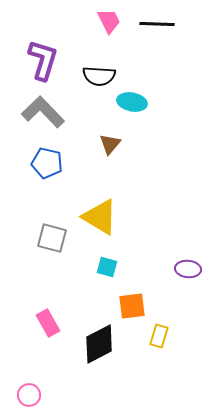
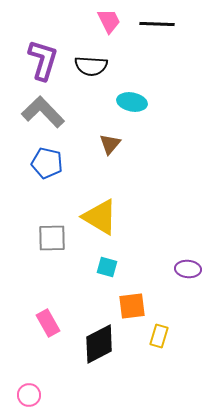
black semicircle: moved 8 px left, 10 px up
gray square: rotated 16 degrees counterclockwise
